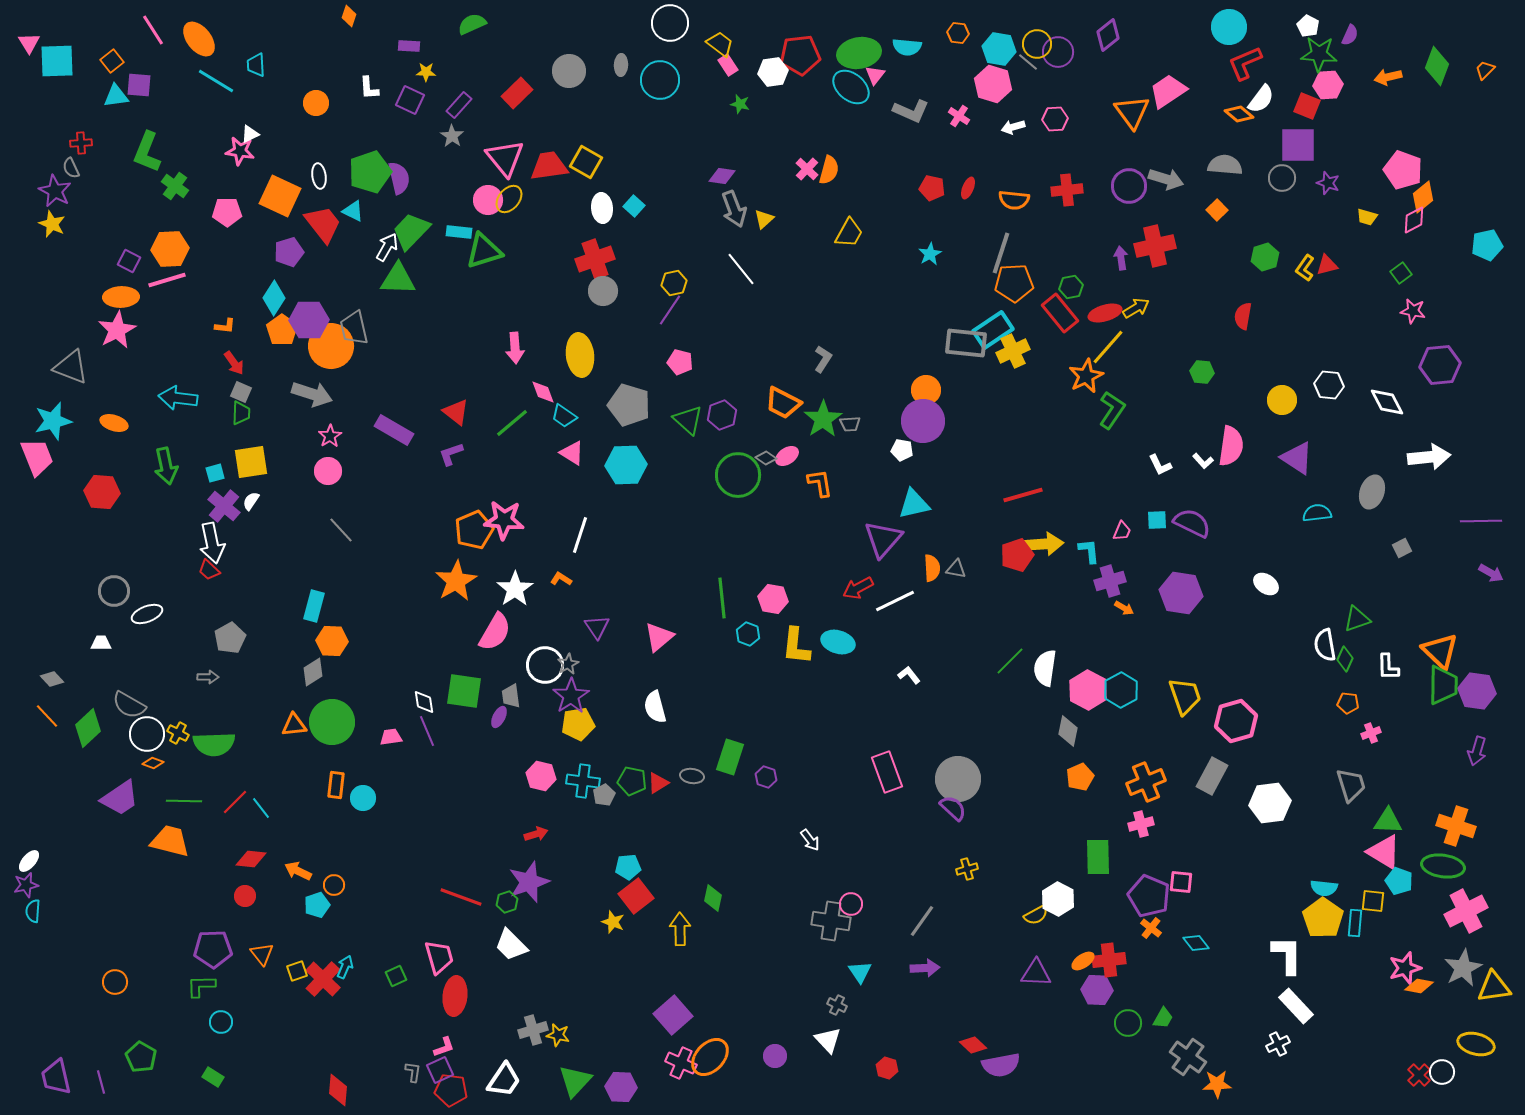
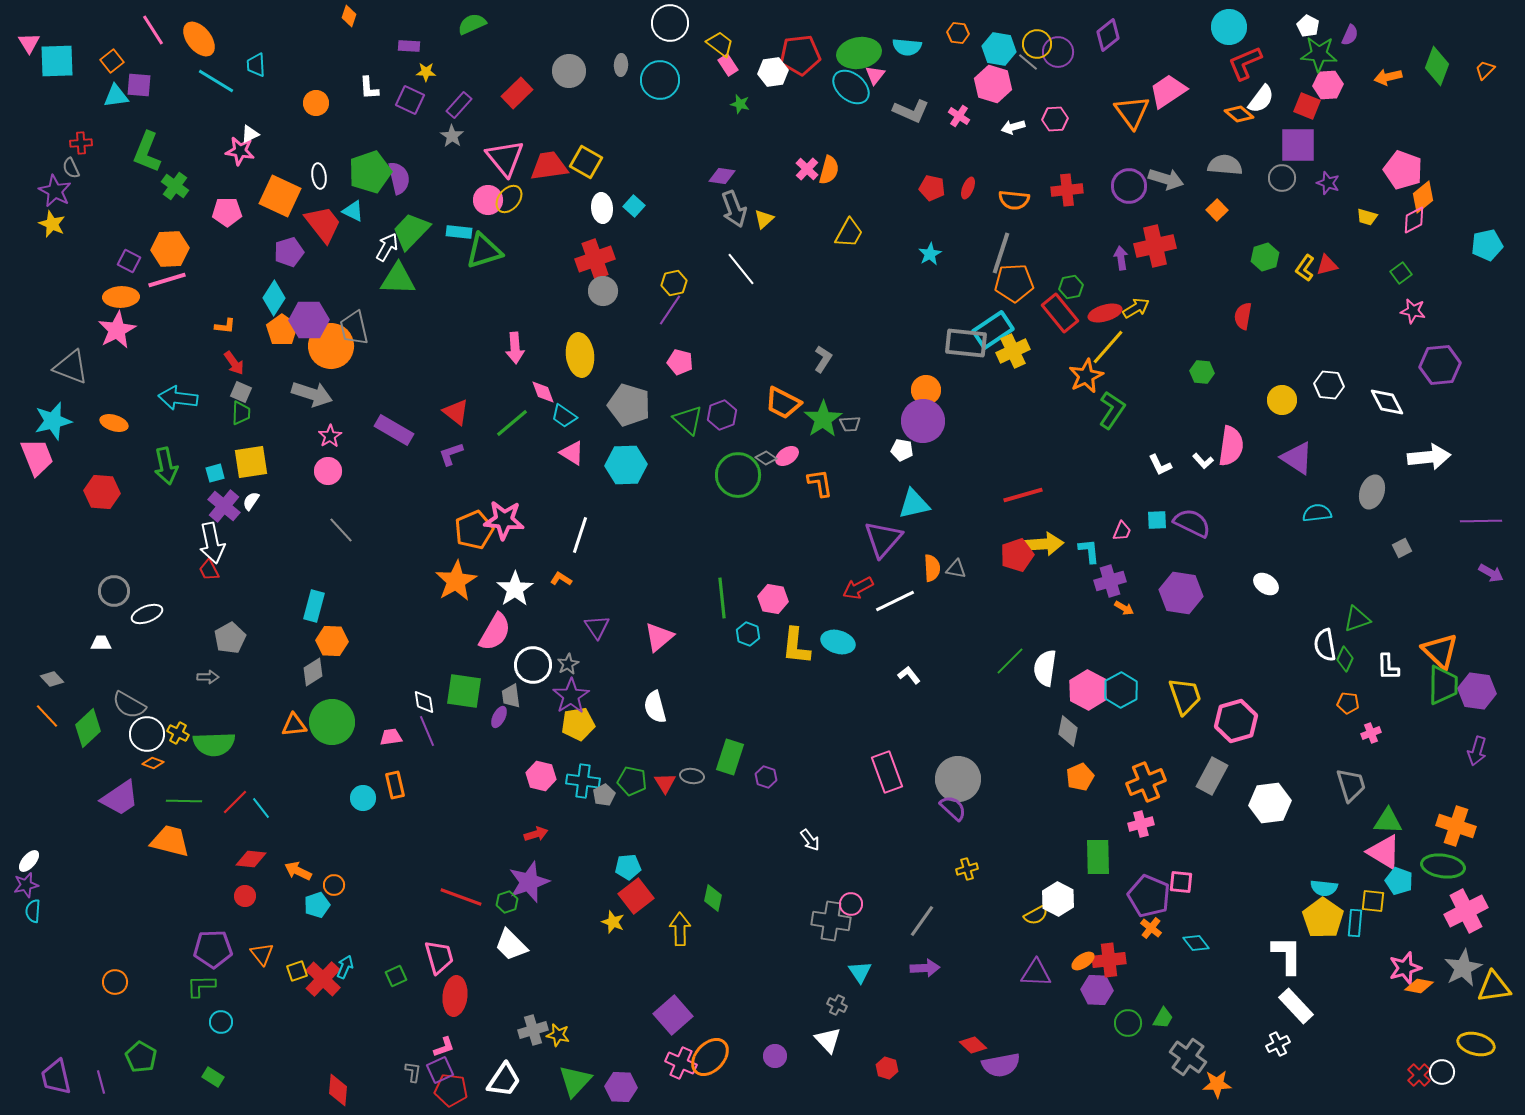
red trapezoid at (209, 570): rotated 20 degrees clockwise
white circle at (545, 665): moved 12 px left
red triangle at (658, 783): moved 7 px right; rotated 30 degrees counterclockwise
orange rectangle at (336, 785): moved 59 px right; rotated 20 degrees counterclockwise
